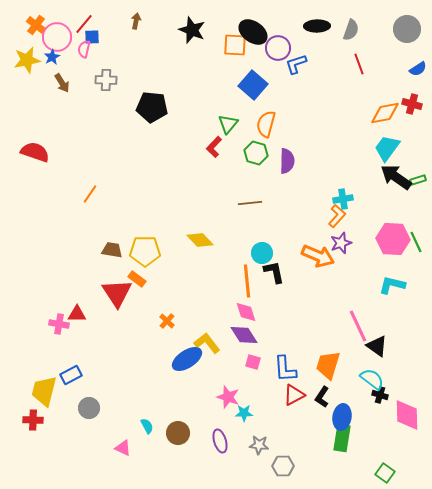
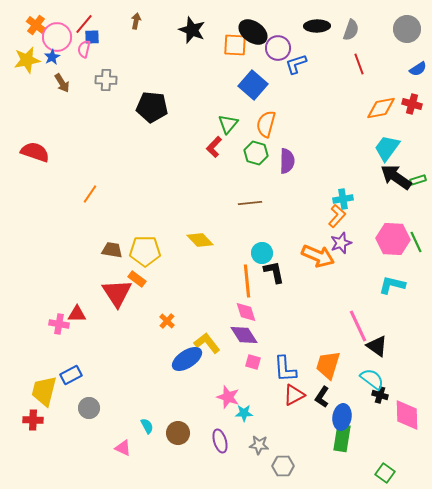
orange diamond at (385, 113): moved 4 px left, 5 px up
